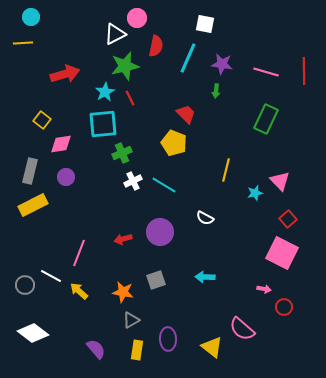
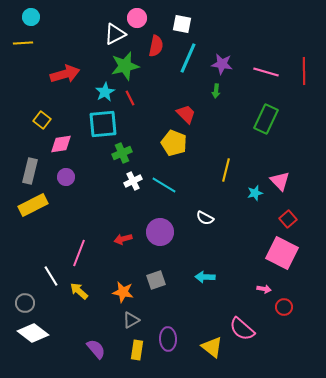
white square at (205, 24): moved 23 px left
white line at (51, 276): rotated 30 degrees clockwise
gray circle at (25, 285): moved 18 px down
